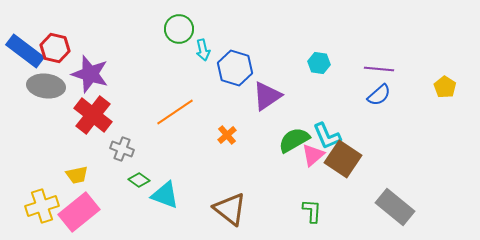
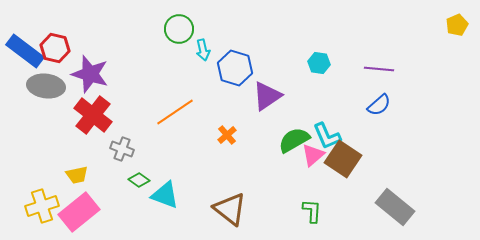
yellow pentagon: moved 12 px right, 62 px up; rotated 15 degrees clockwise
blue semicircle: moved 10 px down
